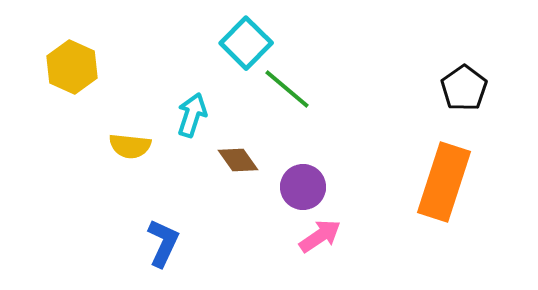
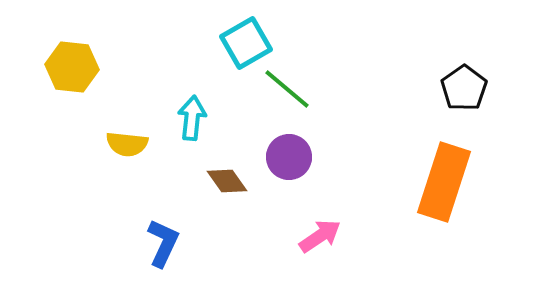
cyan square: rotated 15 degrees clockwise
yellow hexagon: rotated 18 degrees counterclockwise
cyan arrow: moved 3 px down; rotated 12 degrees counterclockwise
yellow semicircle: moved 3 px left, 2 px up
brown diamond: moved 11 px left, 21 px down
purple circle: moved 14 px left, 30 px up
